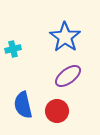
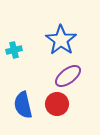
blue star: moved 4 px left, 3 px down
cyan cross: moved 1 px right, 1 px down
red circle: moved 7 px up
